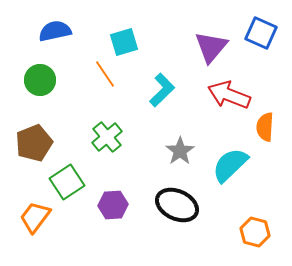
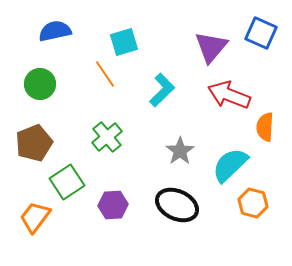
green circle: moved 4 px down
orange hexagon: moved 2 px left, 29 px up
